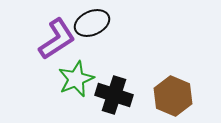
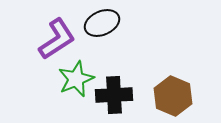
black ellipse: moved 10 px right
black cross: rotated 21 degrees counterclockwise
